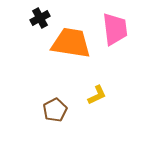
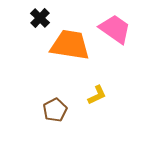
black cross: rotated 18 degrees counterclockwise
pink trapezoid: rotated 48 degrees counterclockwise
orange trapezoid: moved 1 px left, 2 px down
